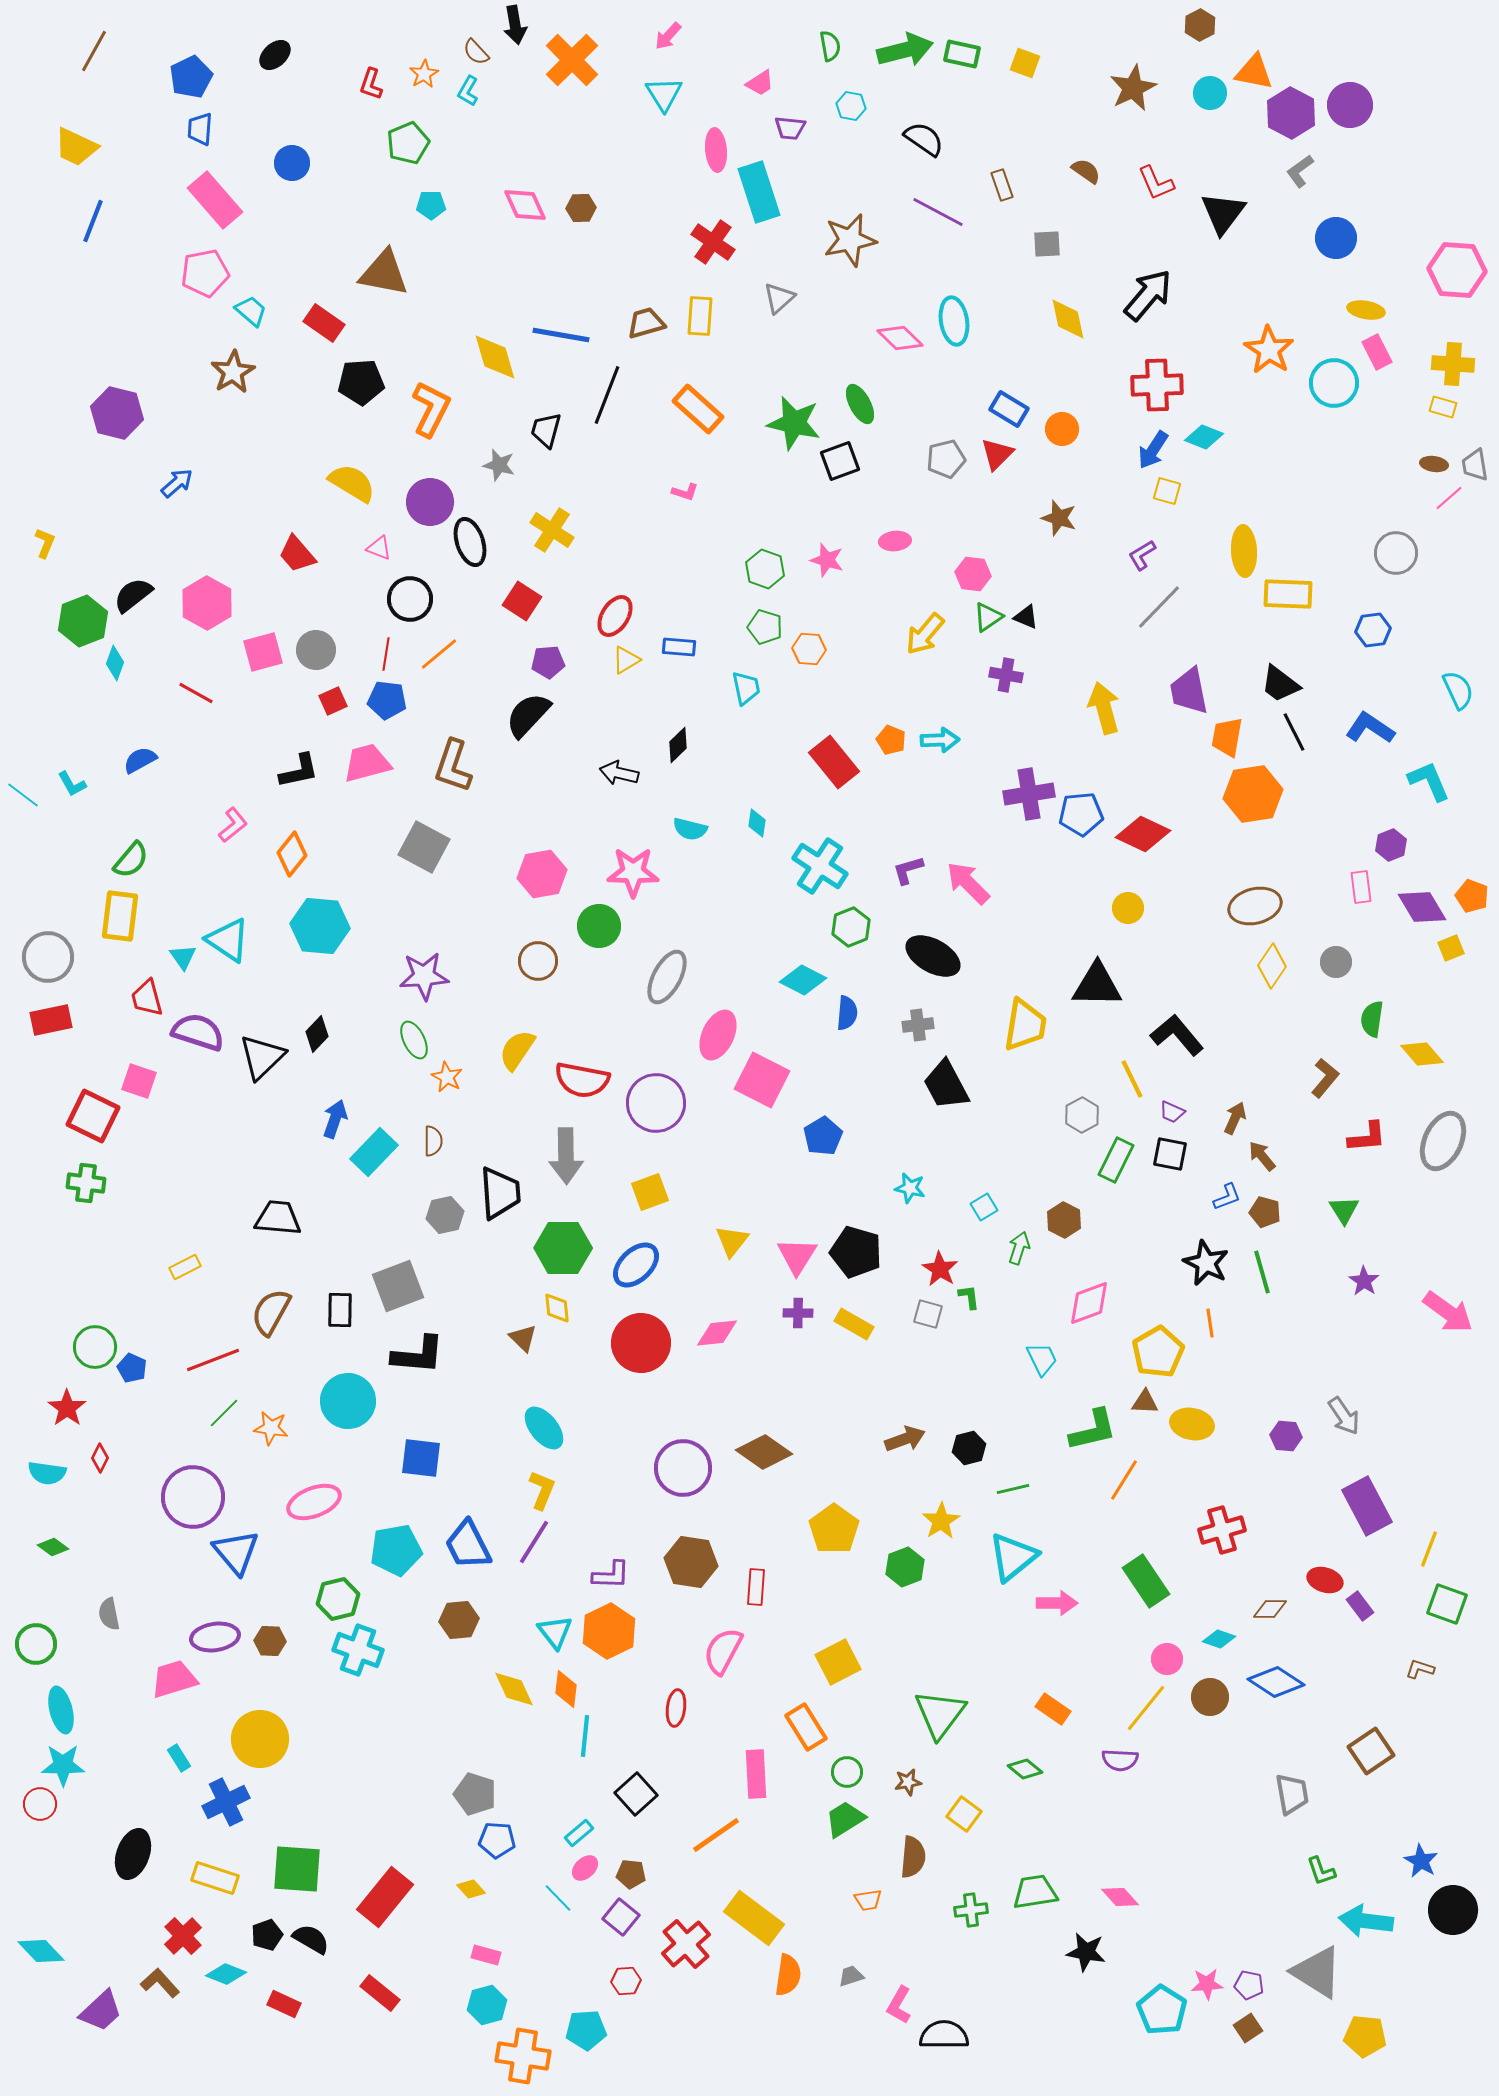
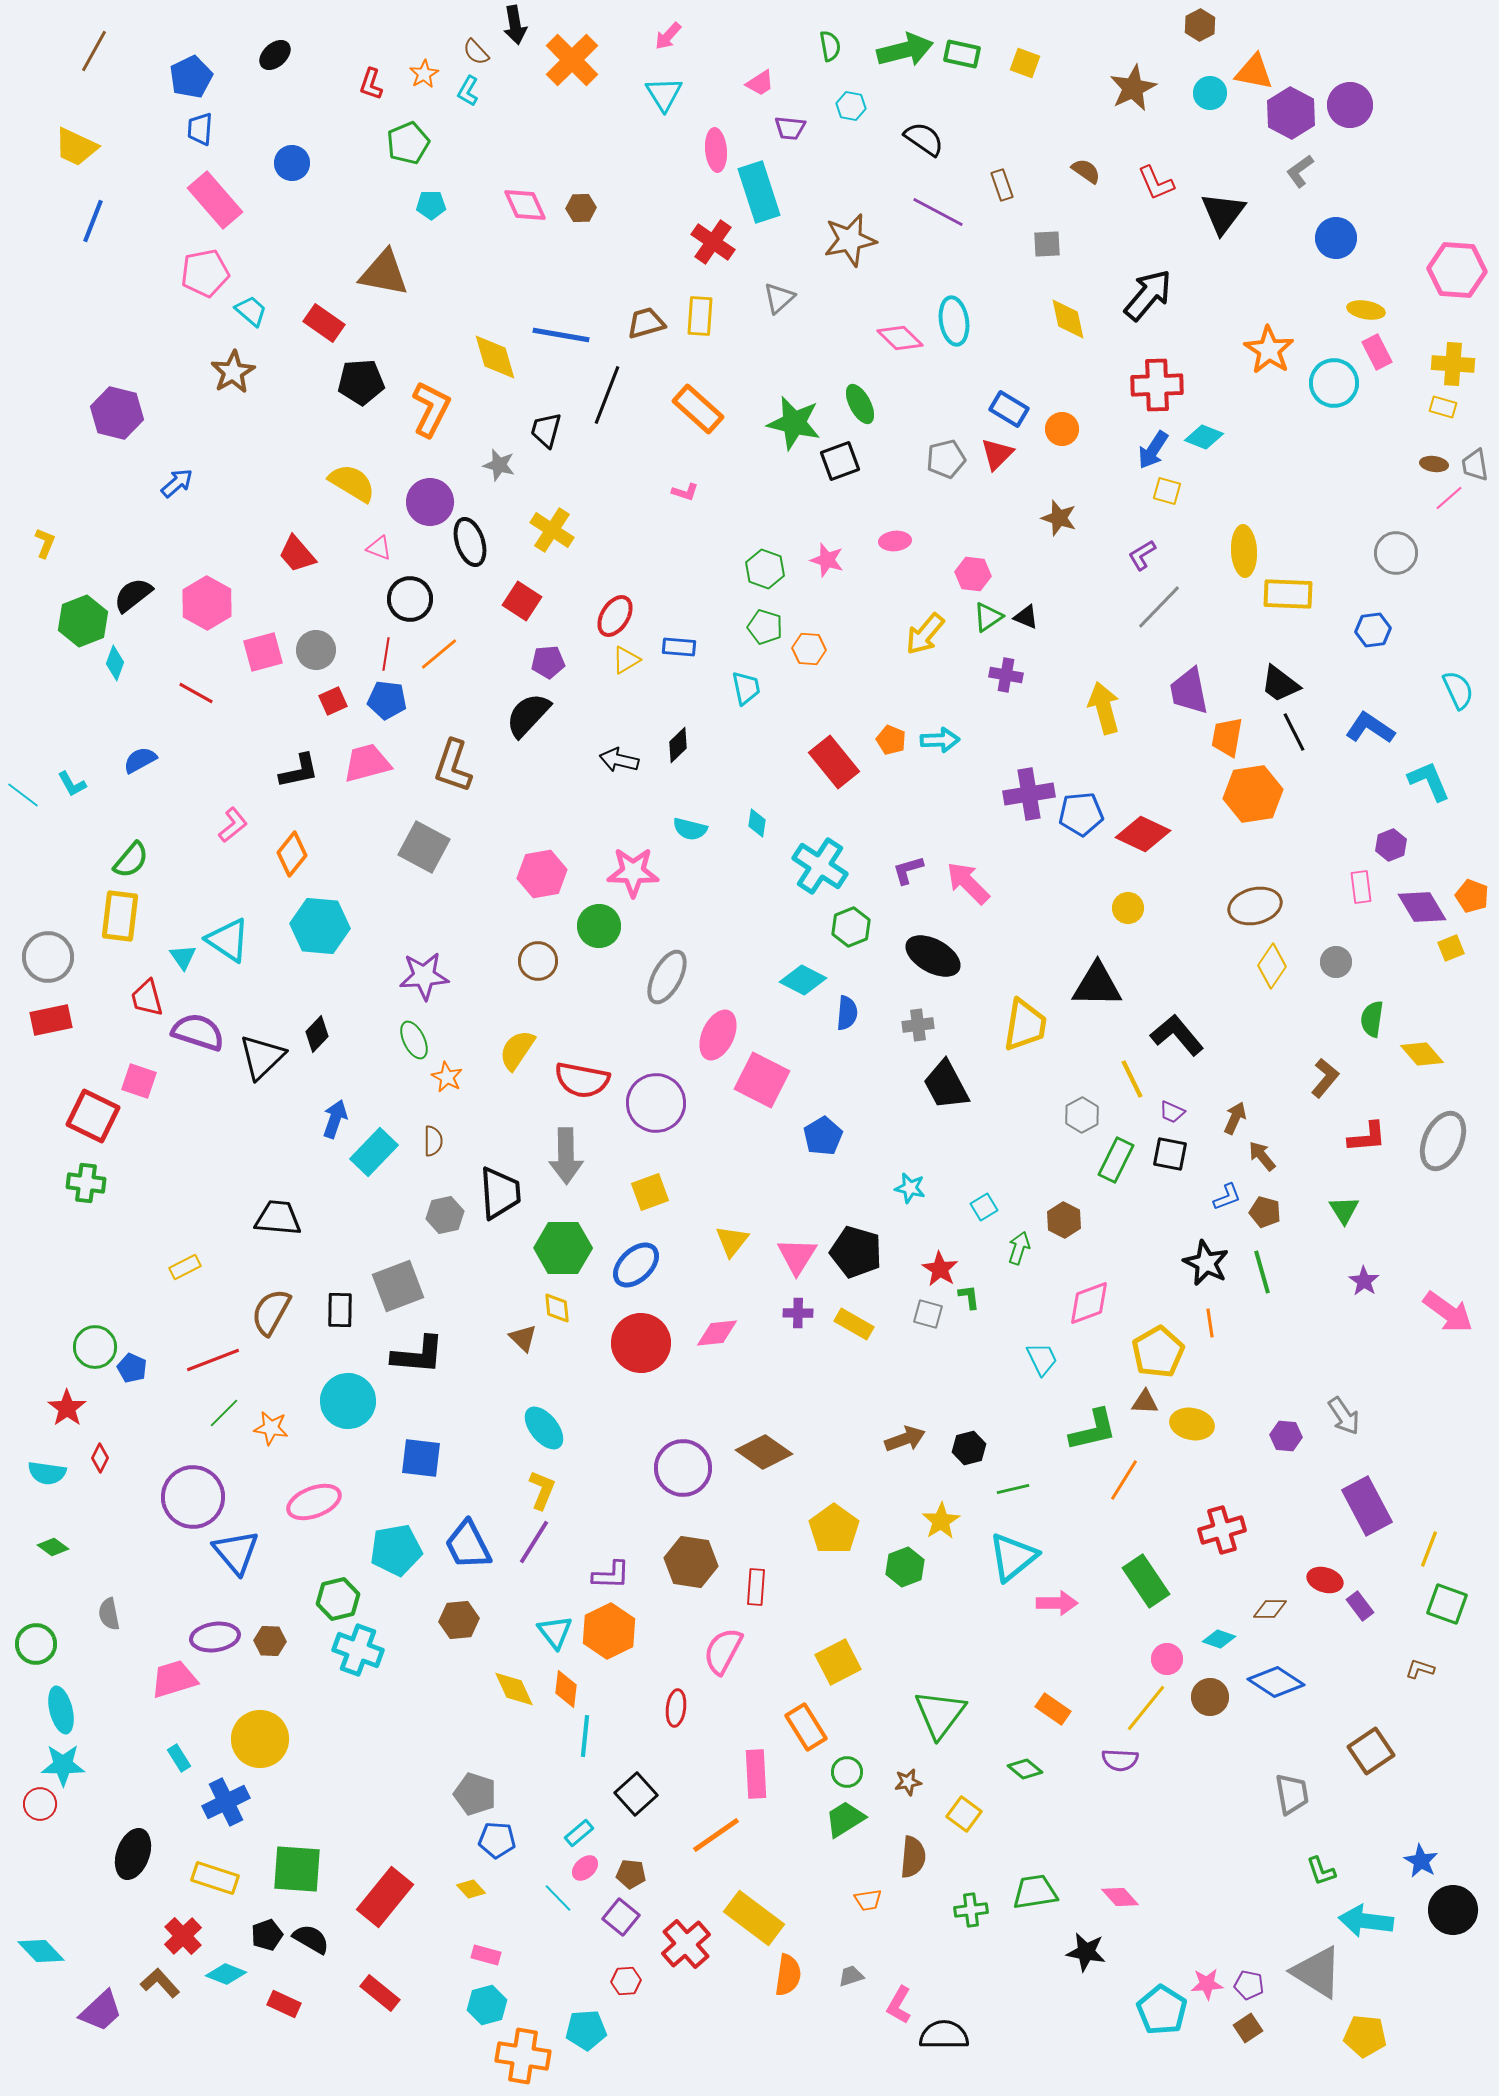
black arrow at (619, 773): moved 13 px up
